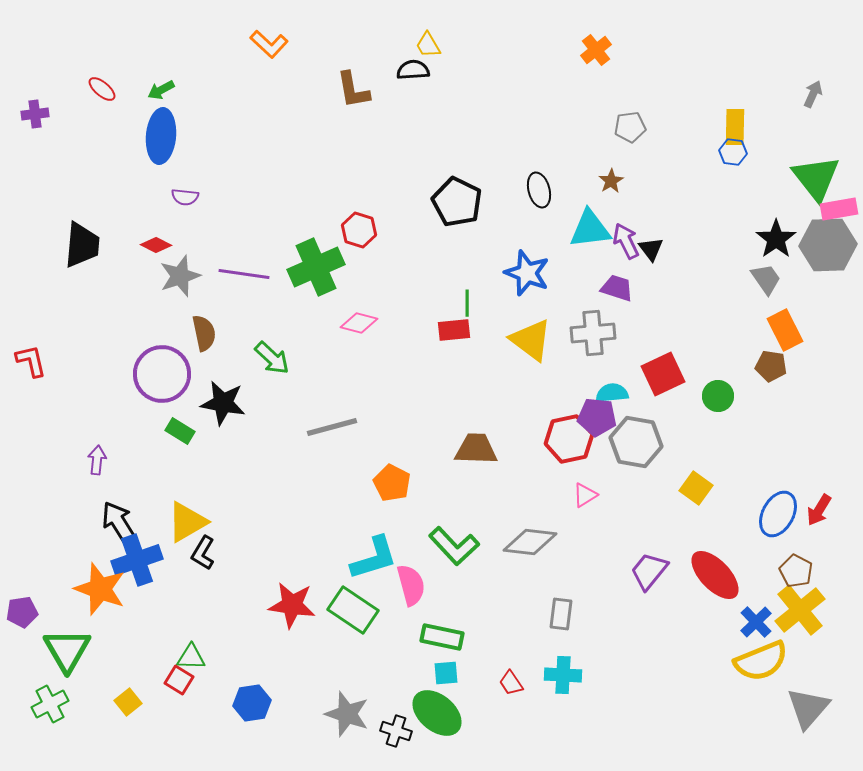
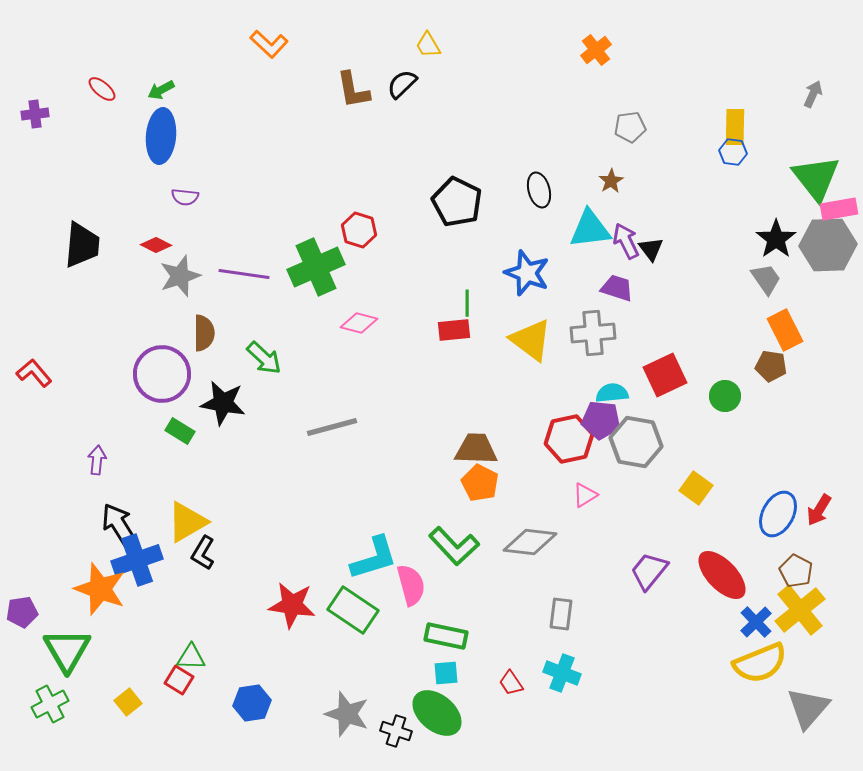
black semicircle at (413, 70): moved 11 px left, 14 px down; rotated 40 degrees counterclockwise
brown semicircle at (204, 333): rotated 12 degrees clockwise
green arrow at (272, 358): moved 8 px left
red L-shape at (31, 361): moved 3 px right, 12 px down; rotated 27 degrees counterclockwise
red square at (663, 374): moved 2 px right, 1 px down
green circle at (718, 396): moved 7 px right
purple pentagon at (597, 417): moved 4 px right, 3 px down
orange pentagon at (392, 483): moved 88 px right
black arrow at (119, 523): moved 2 px down
red ellipse at (715, 575): moved 7 px right
green rectangle at (442, 637): moved 4 px right, 1 px up
yellow semicircle at (761, 661): moved 1 px left, 2 px down
cyan cross at (563, 675): moved 1 px left, 2 px up; rotated 18 degrees clockwise
